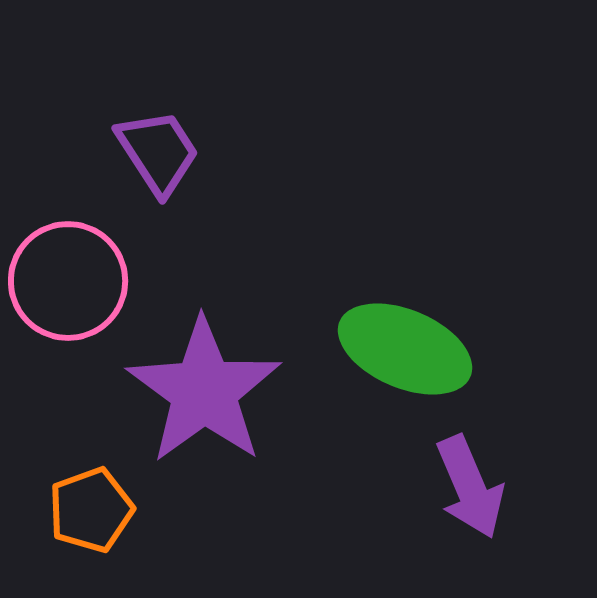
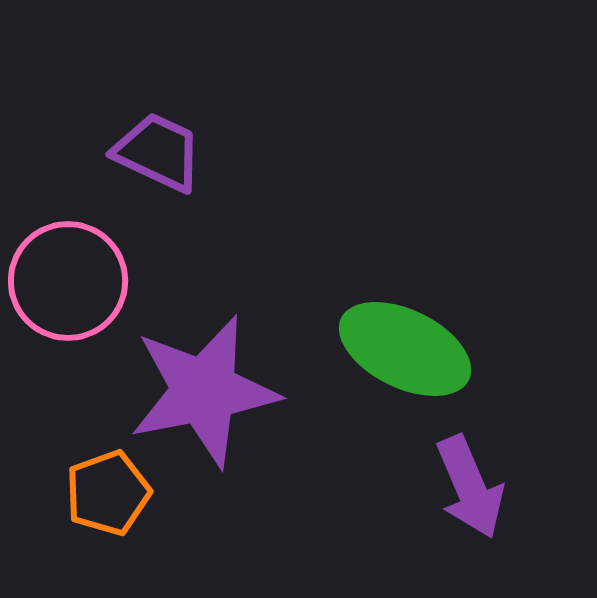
purple trapezoid: rotated 32 degrees counterclockwise
green ellipse: rotated 3 degrees clockwise
purple star: rotated 25 degrees clockwise
orange pentagon: moved 17 px right, 17 px up
